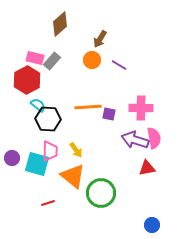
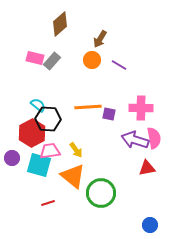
red hexagon: moved 5 px right, 53 px down
pink trapezoid: rotated 100 degrees counterclockwise
cyan square: moved 2 px right, 1 px down
blue circle: moved 2 px left
